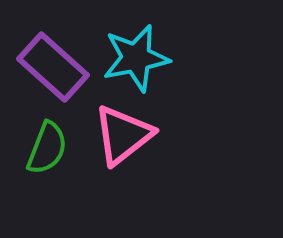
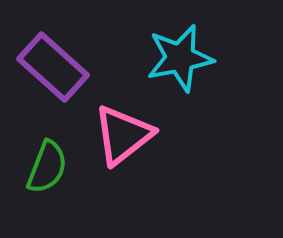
cyan star: moved 44 px right
green semicircle: moved 19 px down
